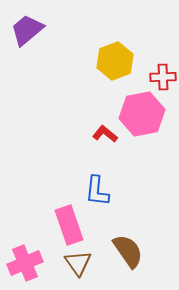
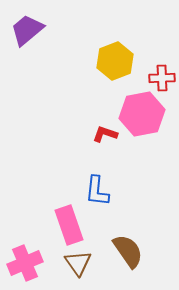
red cross: moved 1 px left, 1 px down
red L-shape: rotated 20 degrees counterclockwise
